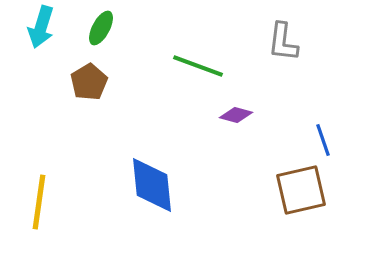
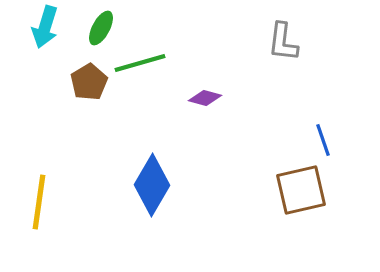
cyan arrow: moved 4 px right
green line: moved 58 px left, 3 px up; rotated 36 degrees counterclockwise
purple diamond: moved 31 px left, 17 px up
blue diamond: rotated 36 degrees clockwise
